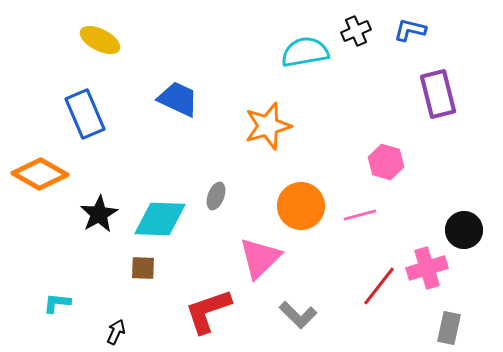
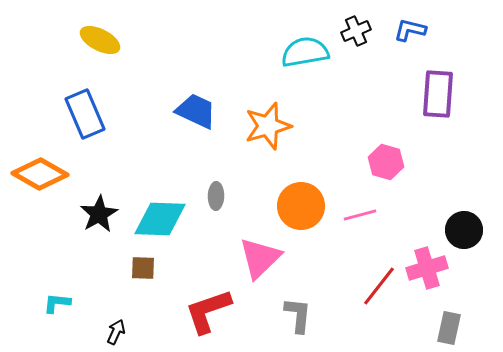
purple rectangle: rotated 18 degrees clockwise
blue trapezoid: moved 18 px right, 12 px down
gray ellipse: rotated 20 degrees counterclockwise
gray L-shape: rotated 129 degrees counterclockwise
